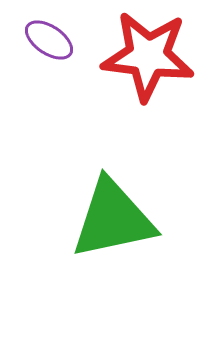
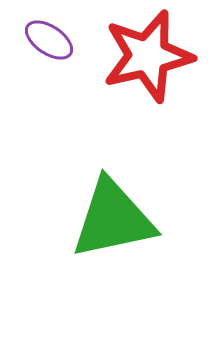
red star: rotated 20 degrees counterclockwise
